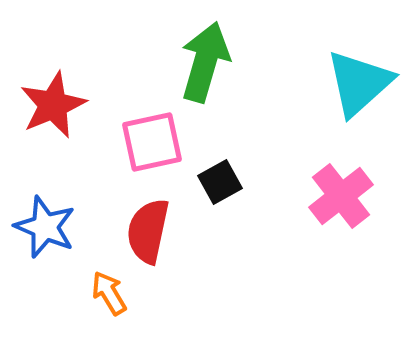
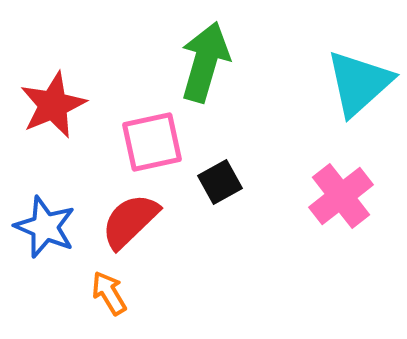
red semicircle: moved 18 px left, 10 px up; rotated 34 degrees clockwise
